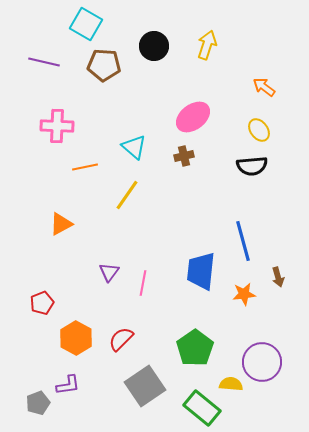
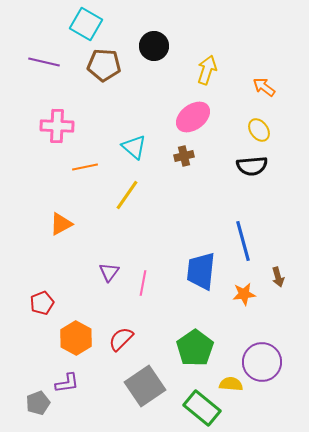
yellow arrow: moved 25 px down
purple L-shape: moved 1 px left, 2 px up
